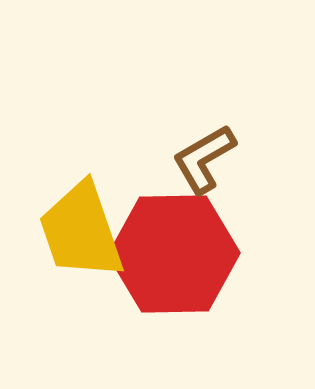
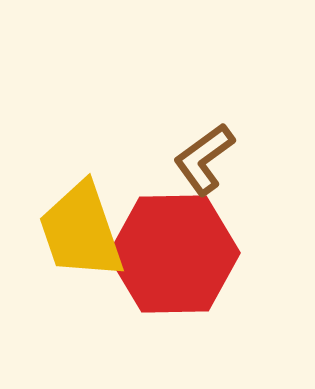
brown L-shape: rotated 6 degrees counterclockwise
